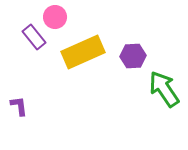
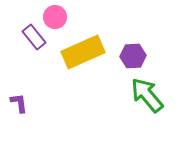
green arrow: moved 17 px left, 6 px down; rotated 6 degrees counterclockwise
purple L-shape: moved 3 px up
